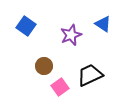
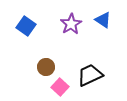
blue triangle: moved 4 px up
purple star: moved 11 px up; rotated 10 degrees counterclockwise
brown circle: moved 2 px right, 1 px down
pink square: rotated 12 degrees counterclockwise
